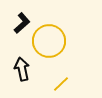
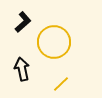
black L-shape: moved 1 px right, 1 px up
yellow circle: moved 5 px right, 1 px down
